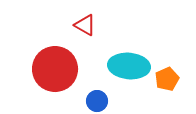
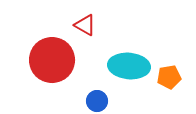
red circle: moved 3 px left, 9 px up
orange pentagon: moved 2 px right, 2 px up; rotated 15 degrees clockwise
